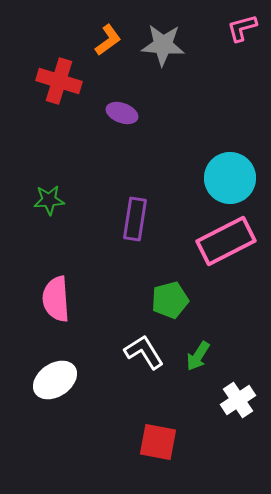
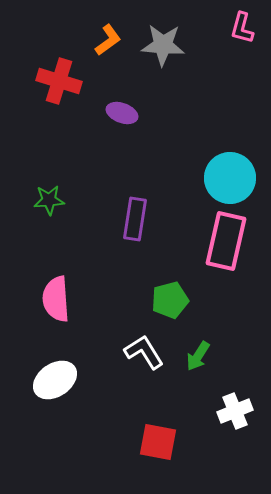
pink L-shape: rotated 60 degrees counterclockwise
pink rectangle: rotated 50 degrees counterclockwise
white cross: moved 3 px left, 11 px down; rotated 12 degrees clockwise
